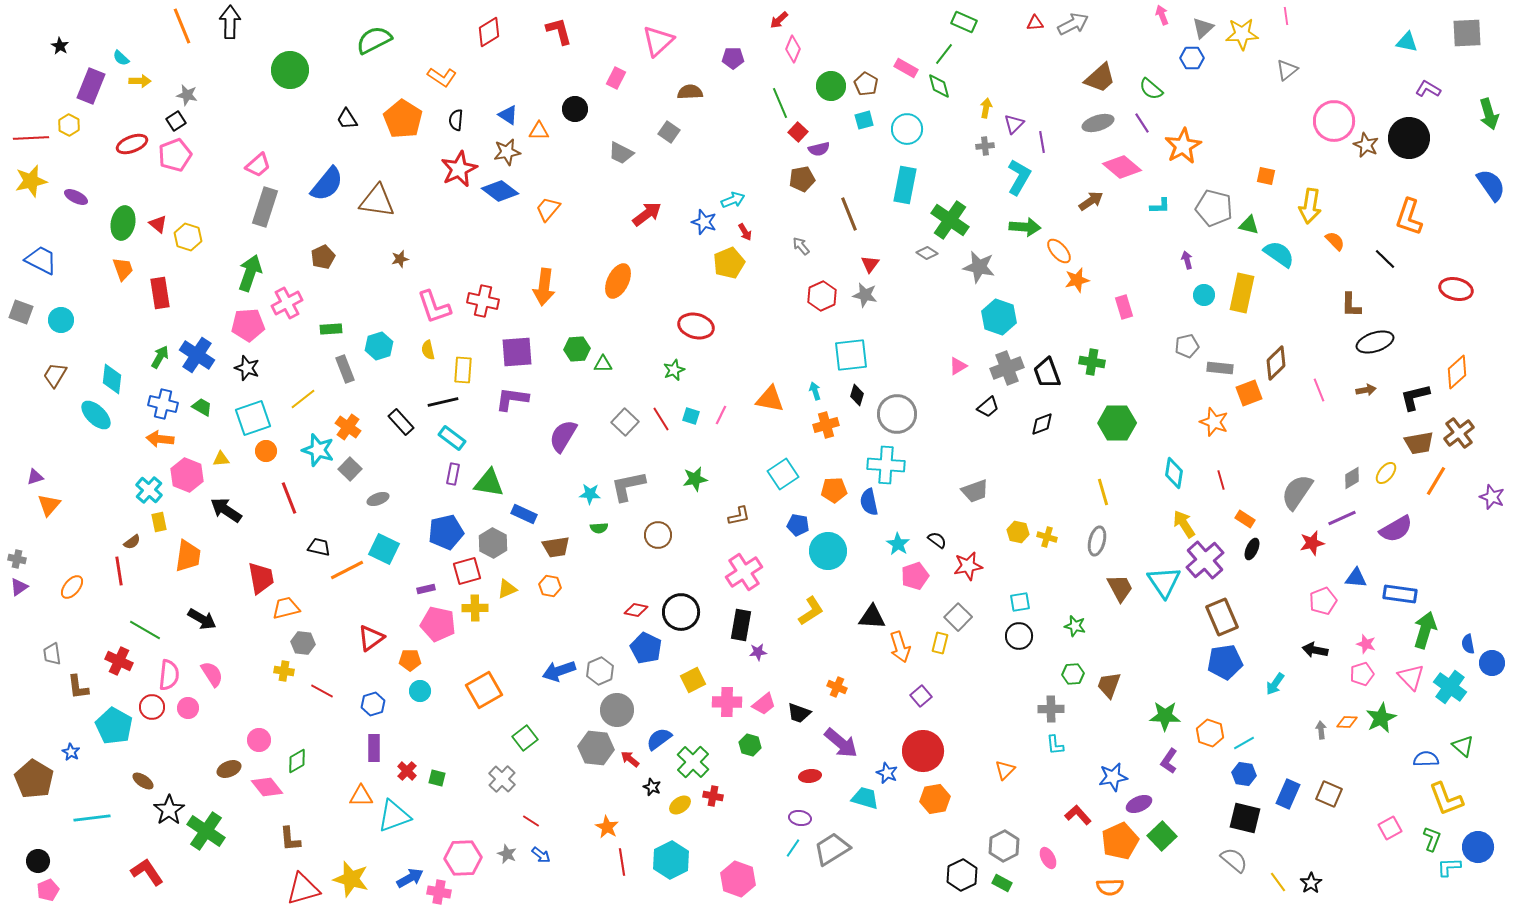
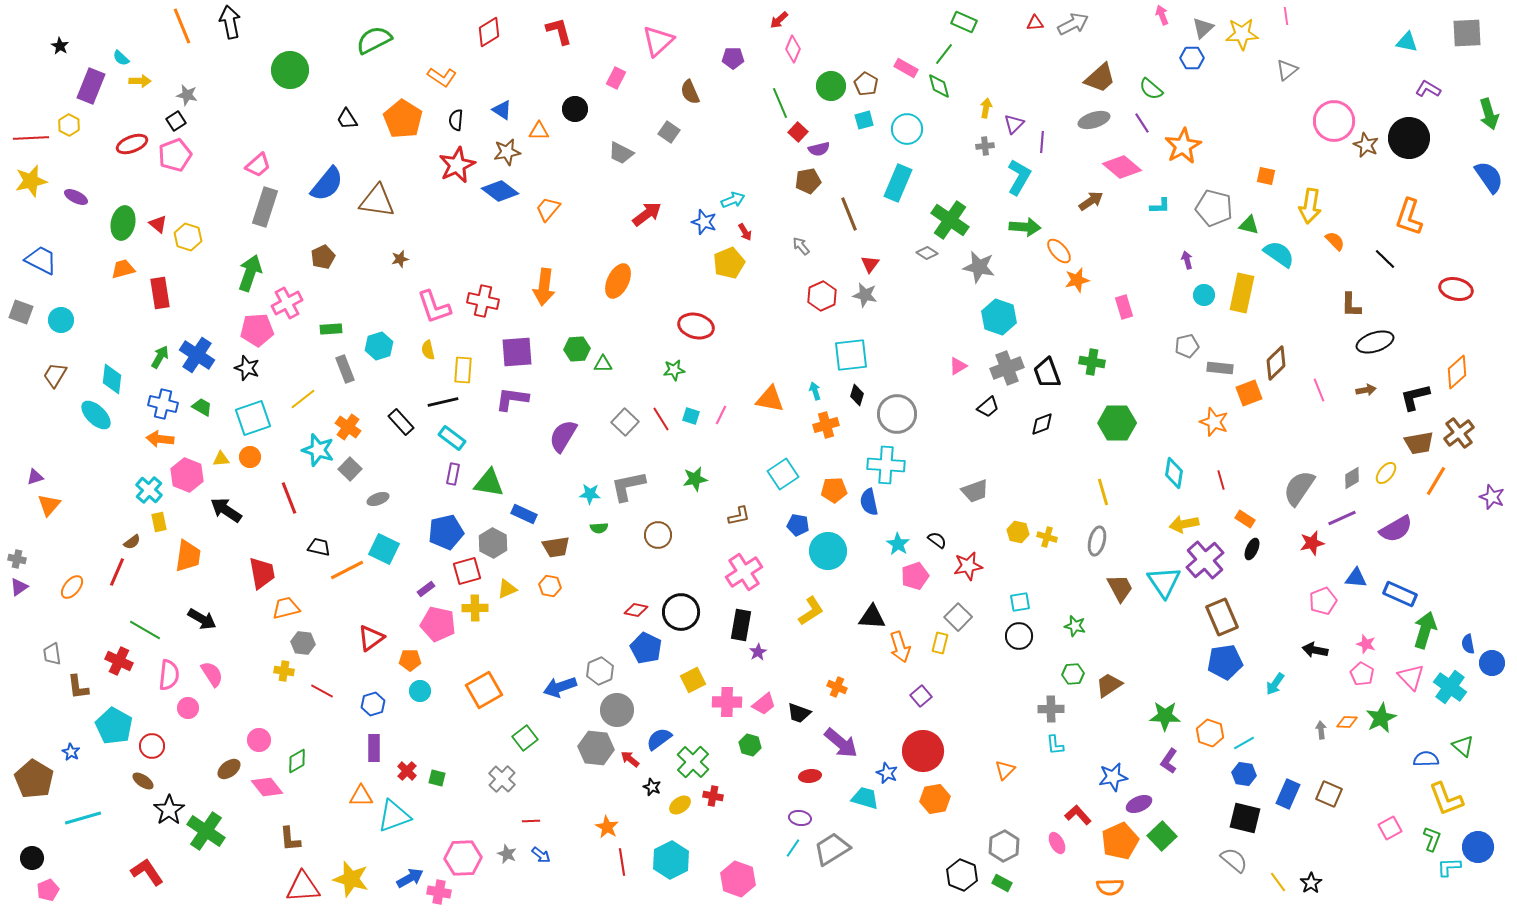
black arrow at (230, 22): rotated 12 degrees counterclockwise
brown semicircle at (690, 92): rotated 110 degrees counterclockwise
blue triangle at (508, 115): moved 6 px left, 5 px up
gray ellipse at (1098, 123): moved 4 px left, 3 px up
purple line at (1042, 142): rotated 15 degrees clockwise
red star at (459, 169): moved 2 px left, 4 px up
brown pentagon at (802, 179): moved 6 px right, 2 px down
cyan rectangle at (905, 185): moved 7 px left, 2 px up; rotated 12 degrees clockwise
blue semicircle at (1491, 185): moved 2 px left, 8 px up
orange trapezoid at (123, 269): rotated 85 degrees counterclockwise
pink pentagon at (248, 325): moved 9 px right, 5 px down
green star at (674, 370): rotated 15 degrees clockwise
orange circle at (266, 451): moved 16 px left, 6 px down
gray semicircle at (1297, 492): moved 2 px right, 4 px up
yellow arrow at (1184, 524): rotated 68 degrees counterclockwise
red line at (119, 571): moved 2 px left, 1 px down; rotated 32 degrees clockwise
red trapezoid at (261, 578): moved 1 px right, 5 px up
purple rectangle at (426, 589): rotated 24 degrees counterclockwise
blue rectangle at (1400, 594): rotated 16 degrees clockwise
purple star at (758, 652): rotated 24 degrees counterclockwise
blue arrow at (559, 671): moved 1 px right, 16 px down
pink pentagon at (1362, 674): rotated 25 degrees counterclockwise
brown trapezoid at (1109, 685): rotated 36 degrees clockwise
red circle at (152, 707): moved 39 px down
brown ellipse at (229, 769): rotated 15 degrees counterclockwise
cyan line at (92, 818): moved 9 px left; rotated 9 degrees counterclockwise
red line at (531, 821): rotated 36 degrees counterclockwise
pink ellipse at (1048, 858): moved 9 px right, 15 px up
black circle at (38, 861): moved 6 px left, 3 px up
black hexagon at (962, 875): rotated 12 degrees counterclockwise
red triangle at (303, 889): moved 2 px up; rotated 12 degrees clockwise
